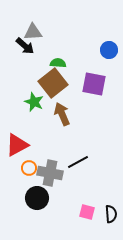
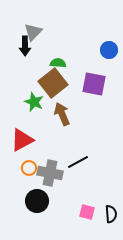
gray triangle: rotated 42 degrees counterclockwise
black arrow: rotated 48 degrees clockwise
red triangle: moved 5 px right, 5 px up
black circle: moved 3 px down
